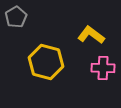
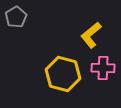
yellow L-shape: rotated 76 degrees counterclockwise
yellow hexagon: moved 17 px right, 12 px down
